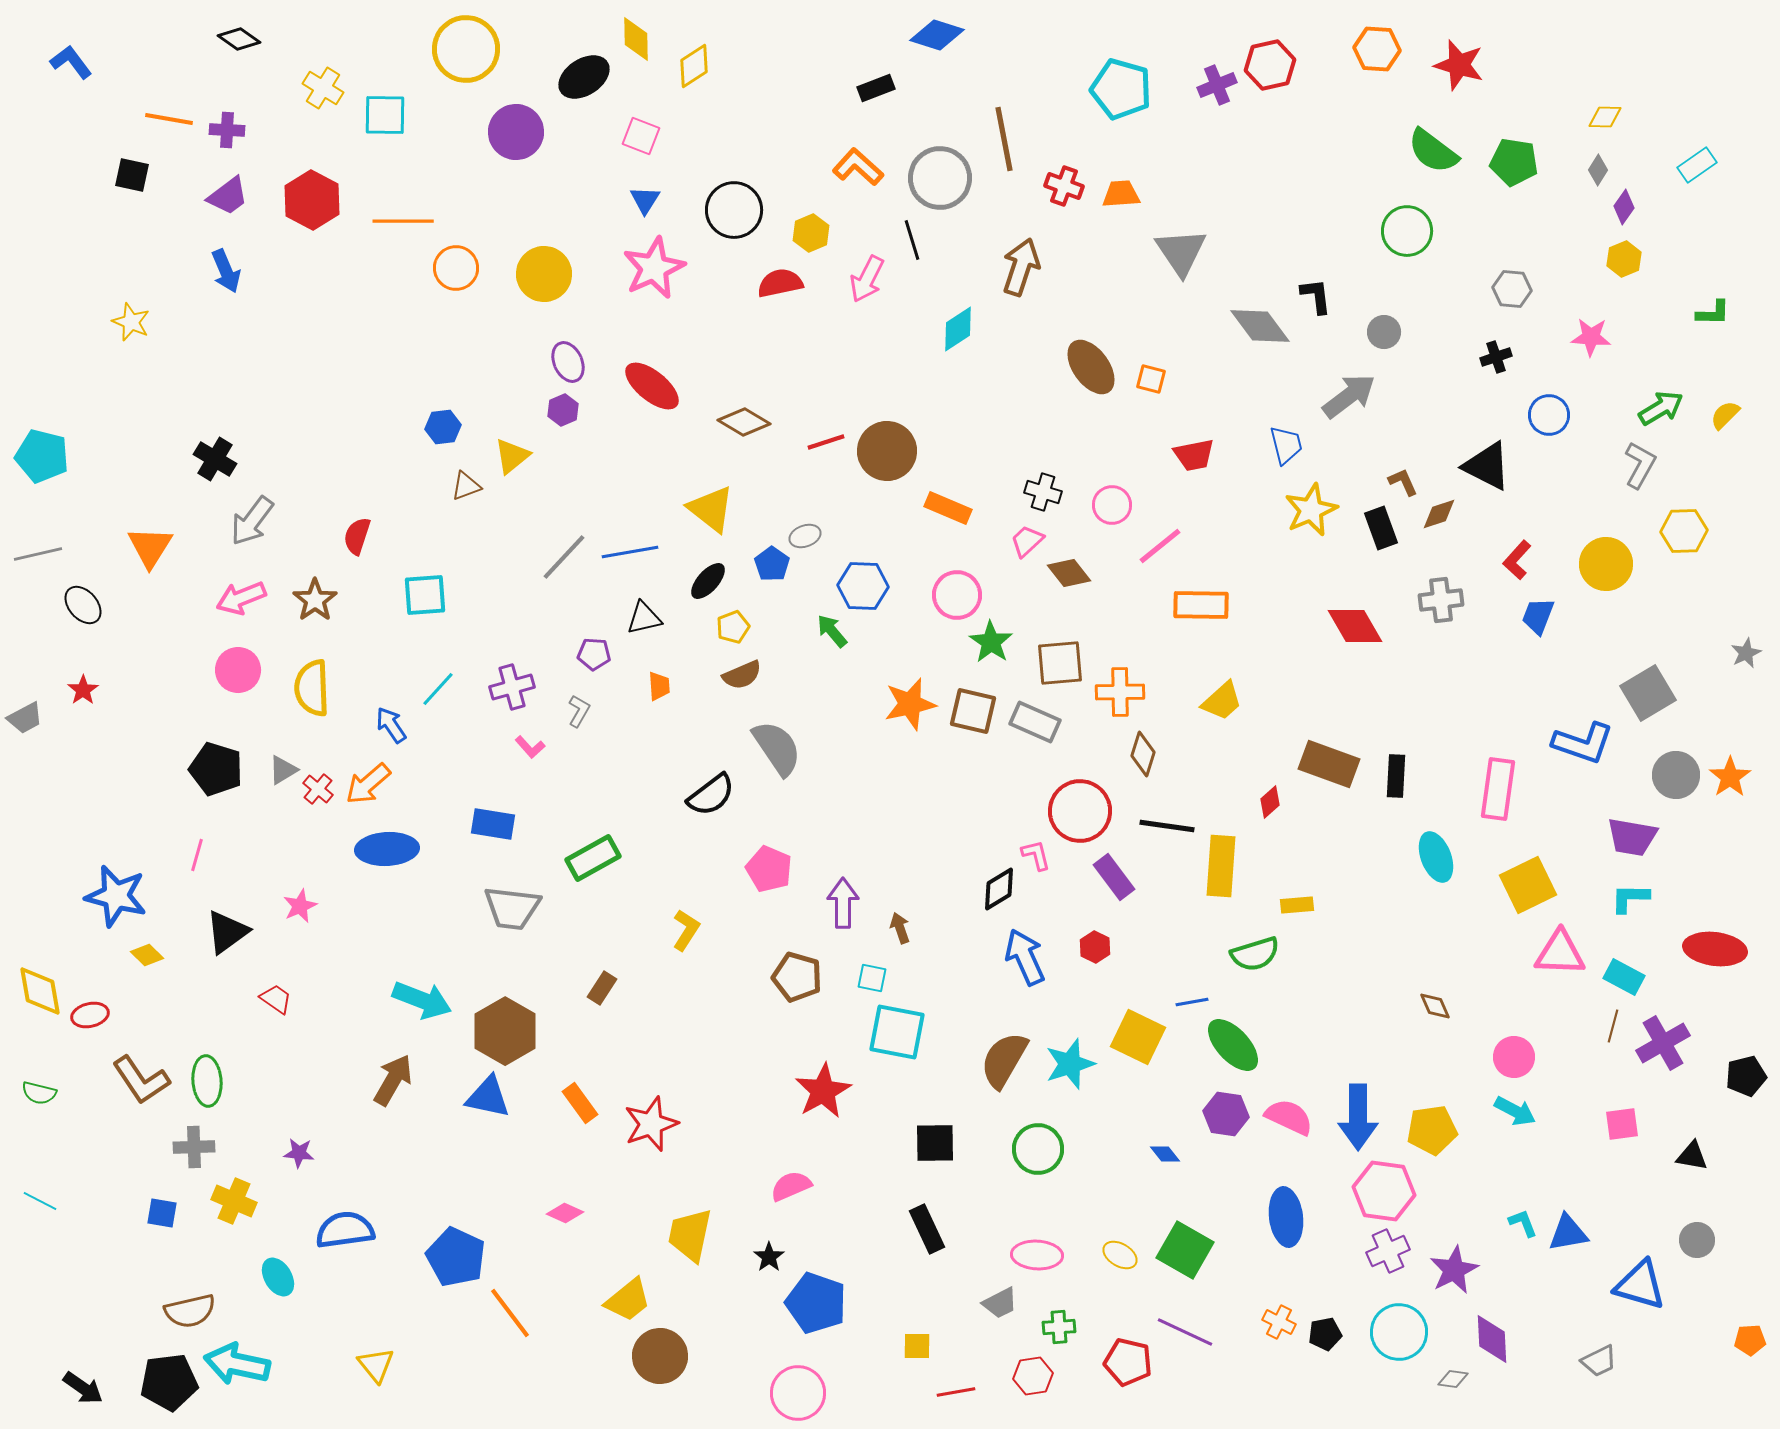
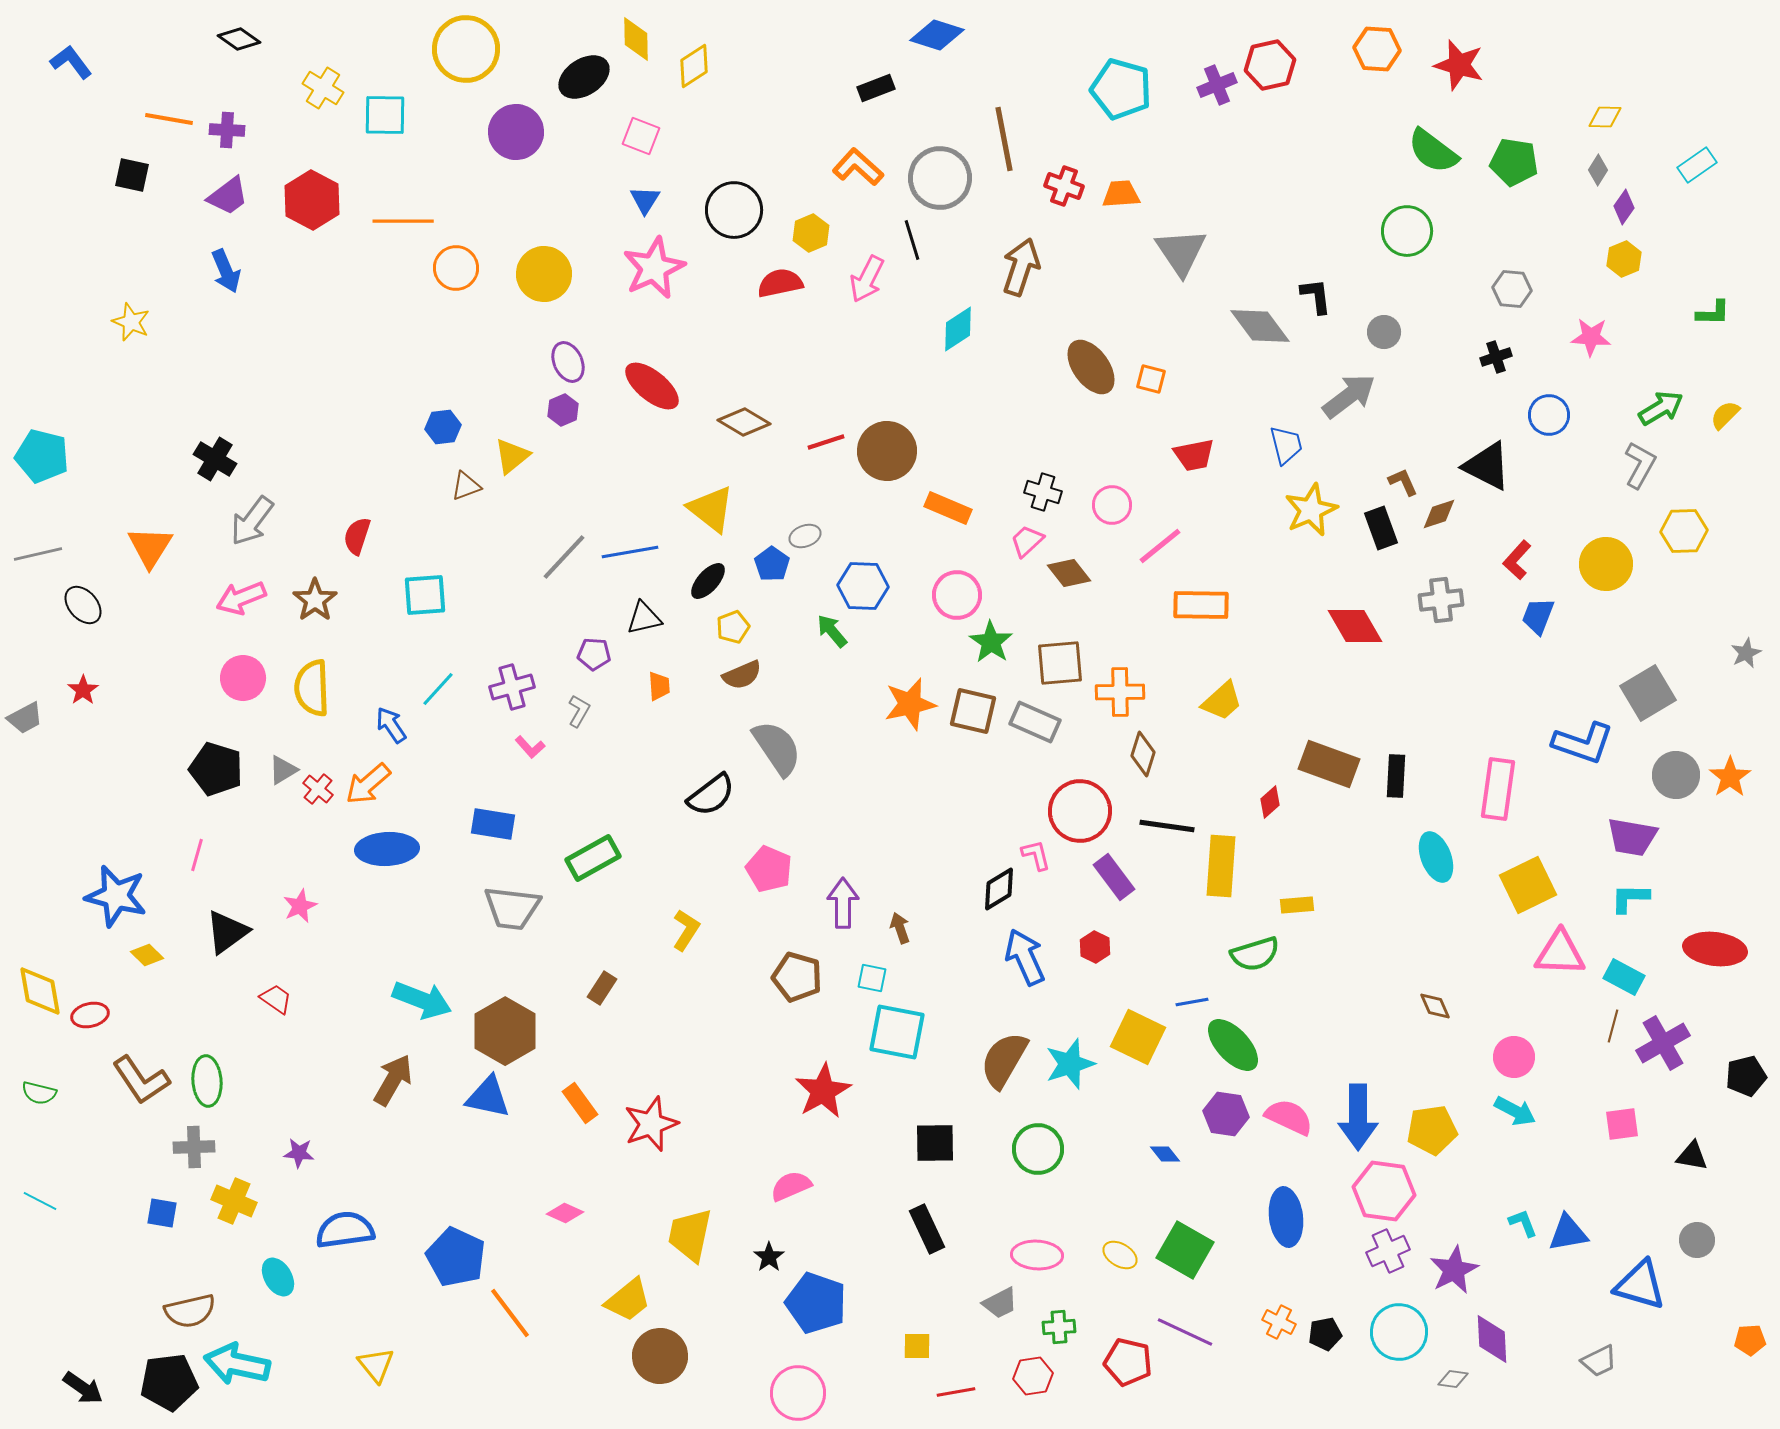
pink circle at (238, 670): moved 5 px right, 8 px down
